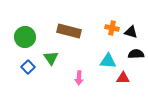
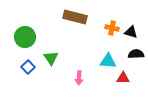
brown rectangle: moved 6 px right, 14 px up
